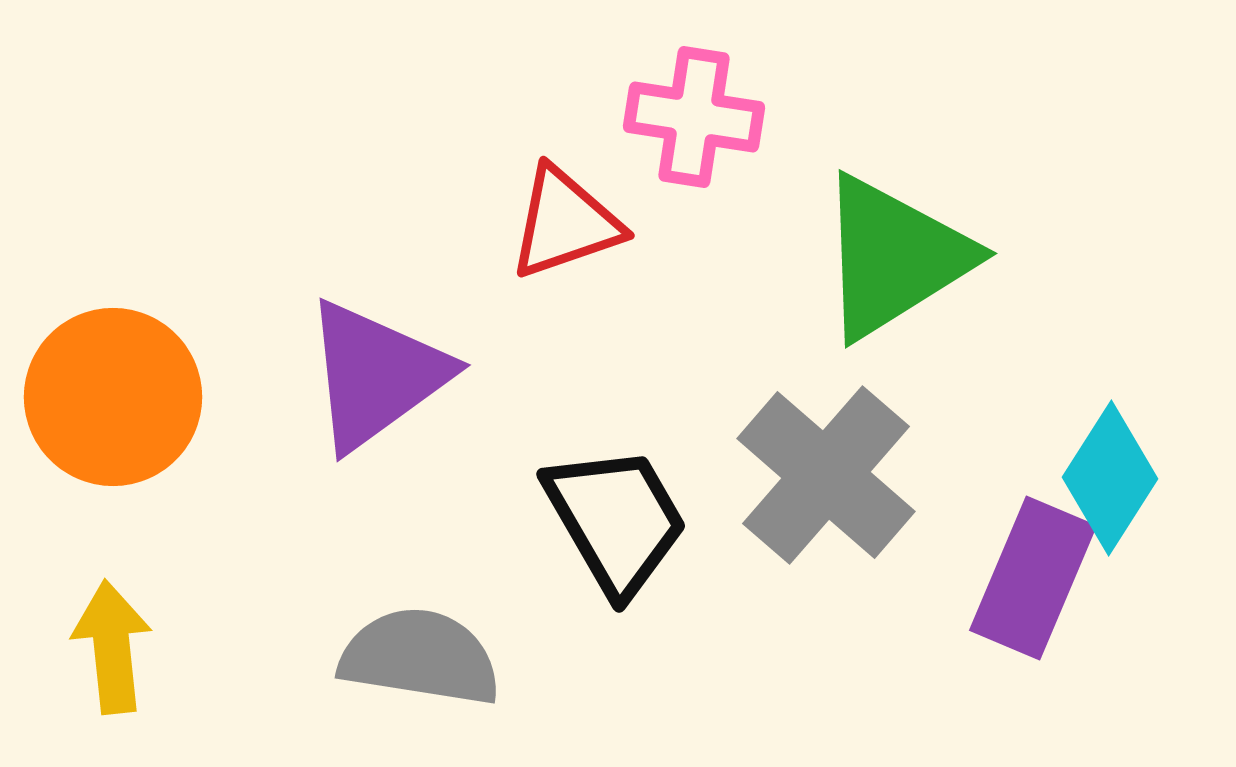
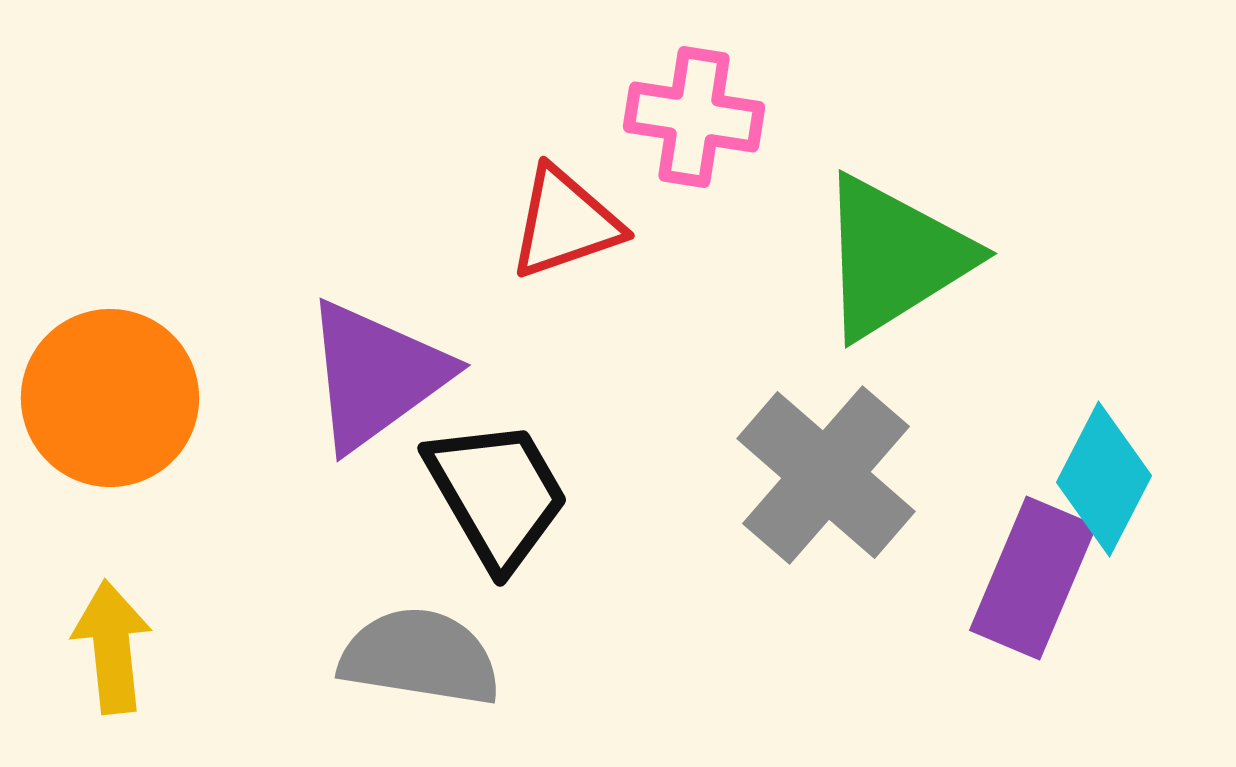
orange circle: moved 3 px left, 1 px down
cyan diamond: moved 6 px left, 1 px down; rotated 5 degrees counterclockwise
black trapezoid: moved 119 px left, 26 px up
